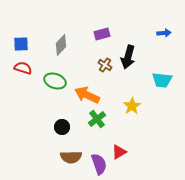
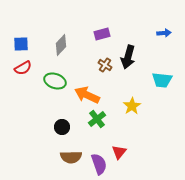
red semicircle: rotated 132 degrees clockwise
red triangle: rotated 21 degrees counterclockwise
